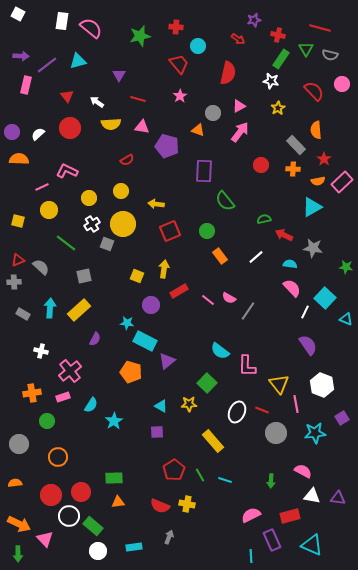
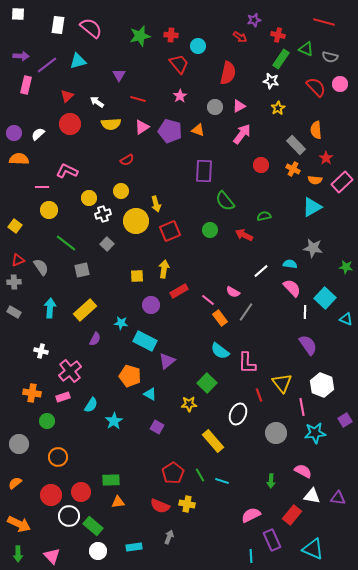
white square at (18, 14): rotated 24 degrees counterclockwise
white rectangle at (62, 21): moved 4 px left, 4 px down
red cross at (176, 27): moved 5 px left, 8 px down
red line at (320, 28): moved 4 px right, 6 px up
red arrow at (238, 39): moved 2 px right, 2 px up
green triangle at (306, 49): rotated 35 degrees counterclockwise
gray semicircle at (330, 55): moved 2 px down
pink circle at (342, 84): moved 2 px left
red semicircle at (314, 91): moved 2 px right, 4 px up
red triangle at (67, 96): rotated 24 degrees clockwise
gray circle at (213, 113): moved 2 px right, 6 px up
pink triangle at (142, 127): rotated 42 degrees counterclockwise
red circle at (70, 128): moved 4 px up
purple circle at (12, 132): moved 2 px right, 1 px down
pink arrow at (240, 132): moved 2 px right, 2 px down
purple pentagon at (167, 146): moved 3 px right, 15 px up
red star at (324, 159): moved 2 px right, 1 px up
orange cross at (293, 169): rotated 24 degrees clockwise
orange semicircle at (318, 181): moved 3 px left, 1 px up; rotated 16 degrees clockwise
pink line at (42, 187): rotated 24 degrees clockwise
yellow arrow at (156, 204): rotated 112 degrees counterclockwise
green semicircle at (264, 219): moved 3 px up
yellow square at (18, 221): moved 3 px left, 5 px down; rotated 24 degrees clockwise
white cross at (92, 224): moved 11 px right, 10 px up; rotated 14 degrees clockwise
yellow circle at (123, 224): moved 13 px right, 3 px up
green circle at (207, 231): moved 3 px right, 1 px up
red arrow at (284, 235): moved 40 px left
gray square at (107, 244): rotated 24 degrees clockwise
orange rectangle at (220, 256): moved 62 px down
white line at (256, 257): moved 5 px right, 14 px down
gray semicircle at (41, 267): rotated 12 degrees clockwise
gray square at (84, 276): moved 2 px left, 6 px up
yellow square at (137, 276): rotated 24 degrees counterclockwise
pink semicircle at (229, 298): moved 4 px right, 6 px up
yellow rectangle at (79, 310): moved 6 px right
gray line at (248, 311): moved 2 px left, 1 px down
white line at (305, 312): rotated 24 degrees counterclockwise
gray rectangle at (23, 314): moved 9 px left, 2 px up
cyan star at (127, 323): moved 6 px left
pink L-shape at (247, 366): moved 3 px up
orange pentagon at (131, 372): moved 1 px left, 4 px down
yellow triangle at (279, 384): moved 3 px right, 1 px up
orange cross at (32, 393): rotated 18 degrees clockwise
pink line at (296, 404): moved 6 px right, 3 px down
cyan triangle at (161, 406): moved 11 px left, 12 px up
red line at (262, 410): moved 3 px left, 15 px up; rotated 48 degrees clockwise
white ellipse at (237, 412): moved 1 px right, 2 px down
purple square at (342, 418): moved 3 px right, 2 px down
purple square at (157, 432): moved 5 px up; rotated 32 degrees clockwise
red pentagon at (174, 470): moved 1 px left, 3 px down
green rectangle at (114, 478): moved 3 px left, 2 px down
cyan line at (225, 480): moved 3 px left, 1 px down
orange semicircle at (15, 483): rotated 32 degrees counterclockwise
red rectangle at (290, 516): moved 2 px right, 1 px up; rotated 36 degrees counterclockwise
pink triangle at (45, 539): moved 7 px right, 17 px down
cyan triangle at (312, 545): moved 1 px right, 4 px down
